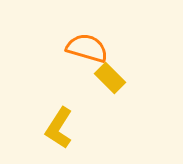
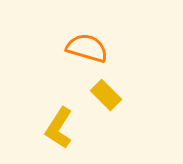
yellow rectangle: moved 4 px left, 17 px down
